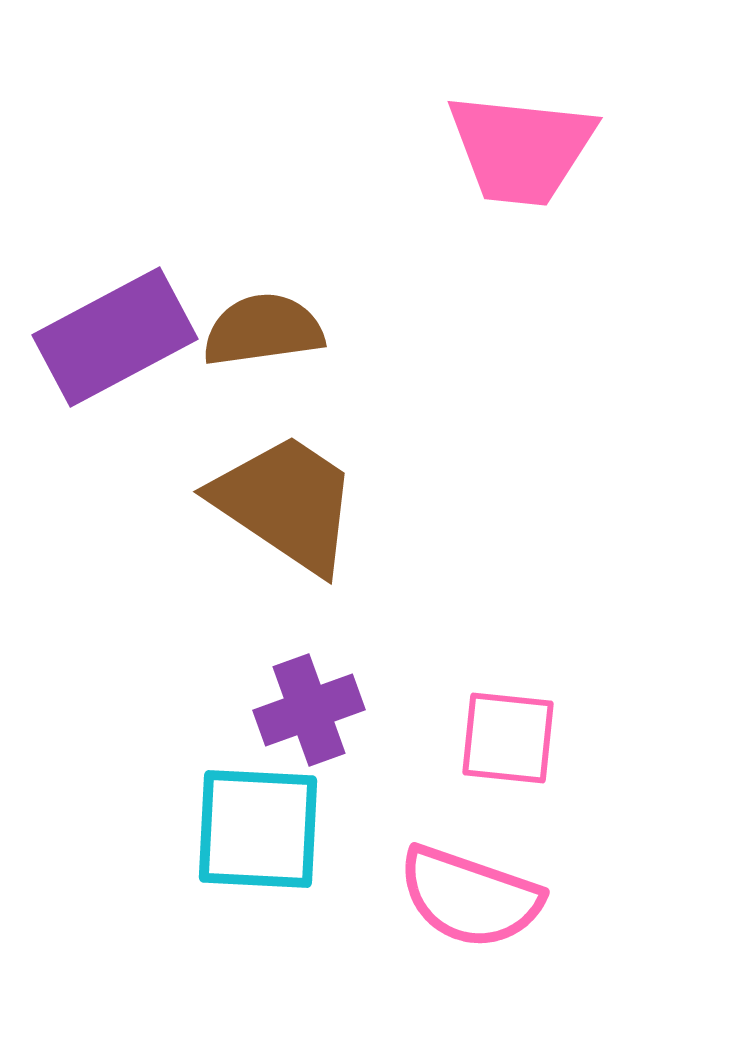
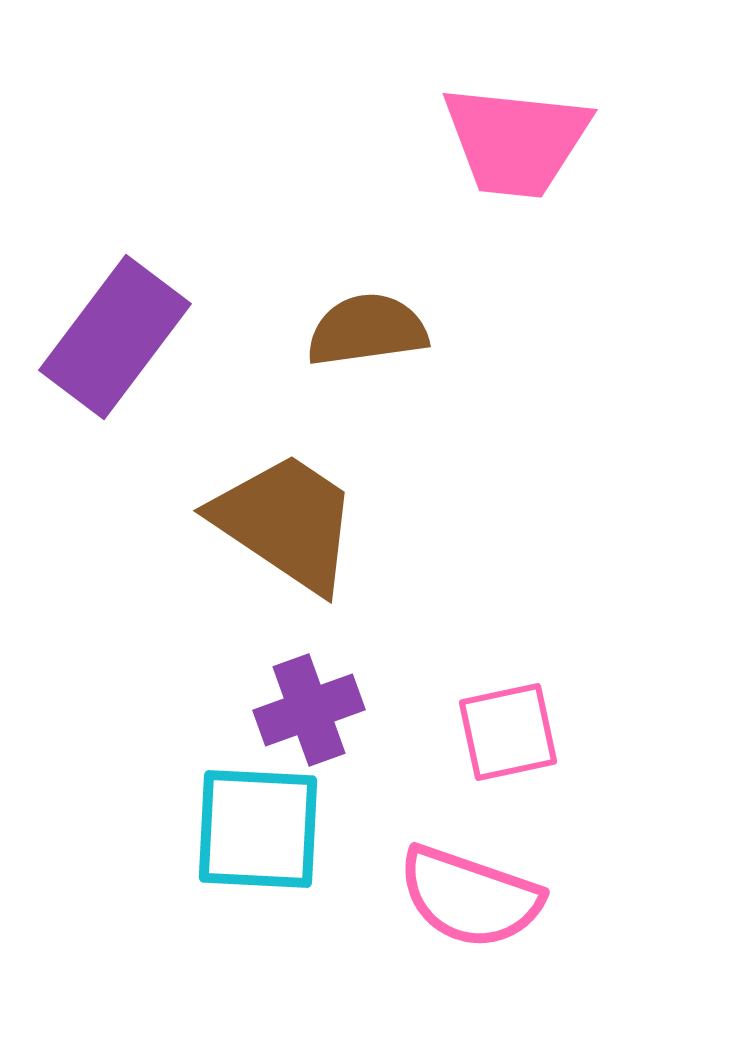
pink trapezoid: moved 5 px left, 8 px up
brown semicircle: moved 104 px right
purple rectangle: rotated 25 degrees counterclockwise
brown trapezoid: moved 19 px down
pink square: moved 6 px up; rotated 18 degrees counterclockwise
